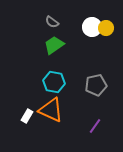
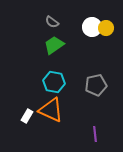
purple line: moved 8 px down; rotated 42 degrees counterclockwise
